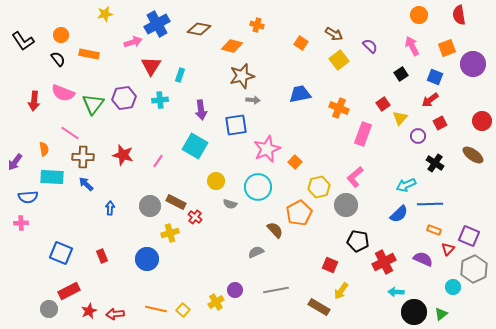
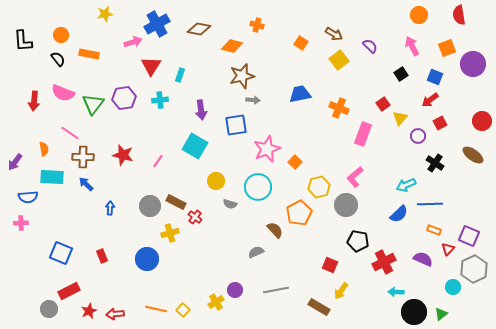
black L-shape at (23, 41): rotated 30 degrees clockwise
